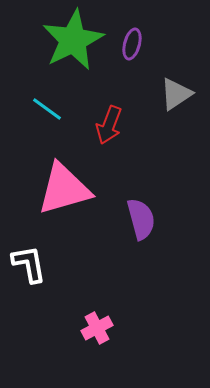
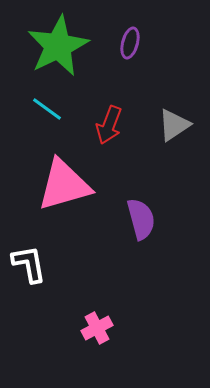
green star: moved 15 px left, 6 px down
purple ellipse: moved 2 px left, 1 px up
gray triangle: moved 2 px left, 31 px down
pink triangle: moved 4 px up
